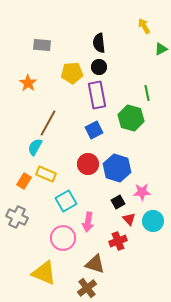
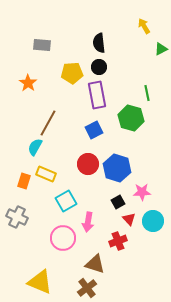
orange rectangle: rotated 14 degrees counterclockwise
yellow triangle: moved 4 px left, 9 px down
